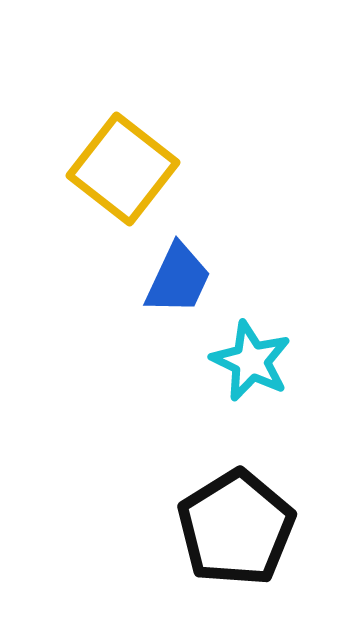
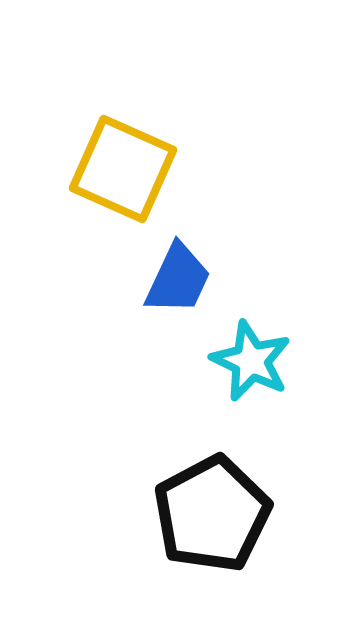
yellow square: rotated 14 degrees counterclockwise
black pentagon: moved 24 px left, 14 px up; rotated 4 degrees clockwise
